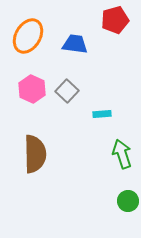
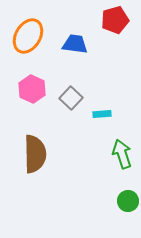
gray square: moved 4 px right, 7 px down
